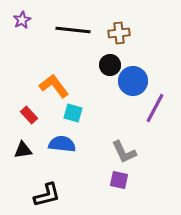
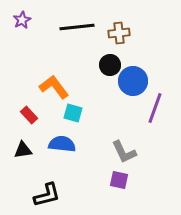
black line: moved 4 px right, 3 px up; rotated 12 degrees counterclockwise
orange L-shape: moved 1 px down
purple line: rotated 8 degrees counterclockwise
